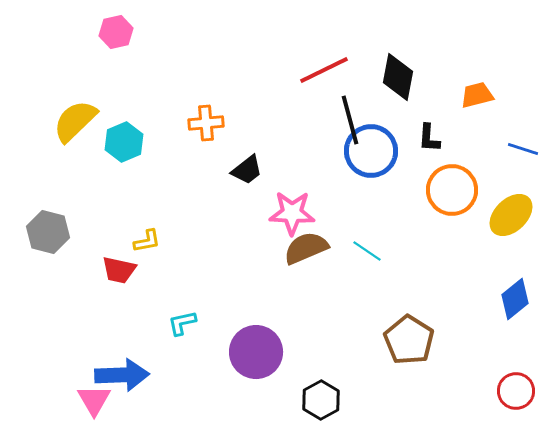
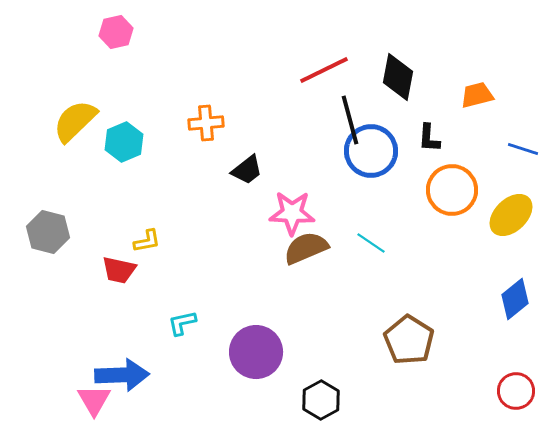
cyan line: moved 4 px right, 8 px up
